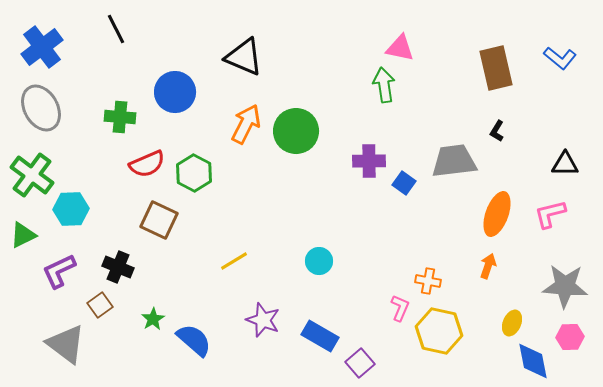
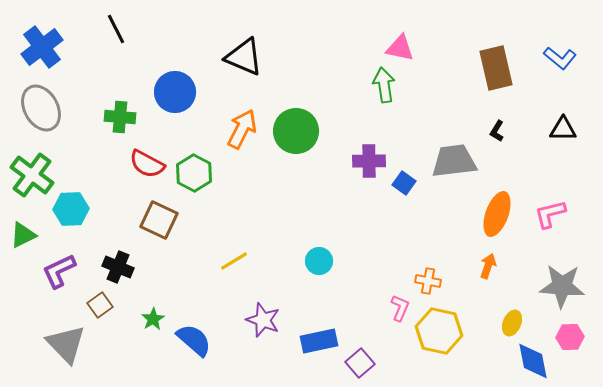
orange arrow at (246, 124): moved 4 px left, 5 px down
red semicircle at (147, 164): rotated 51 degrees clockwise
black triangle at (565, 164): moved 2 px left, 35 px up
gray star at (565, 286): moved 3 px left
blue rectangle at (320, 336): moved 1 px left, 5 px down; rotated 42 degrees counterclockwise
gray triangle at (66, 344): rotated 9 degrees clockwise
